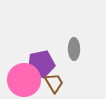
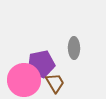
gray ellipse: moved 1 px up
brown trapezoid: moved 1 px right
